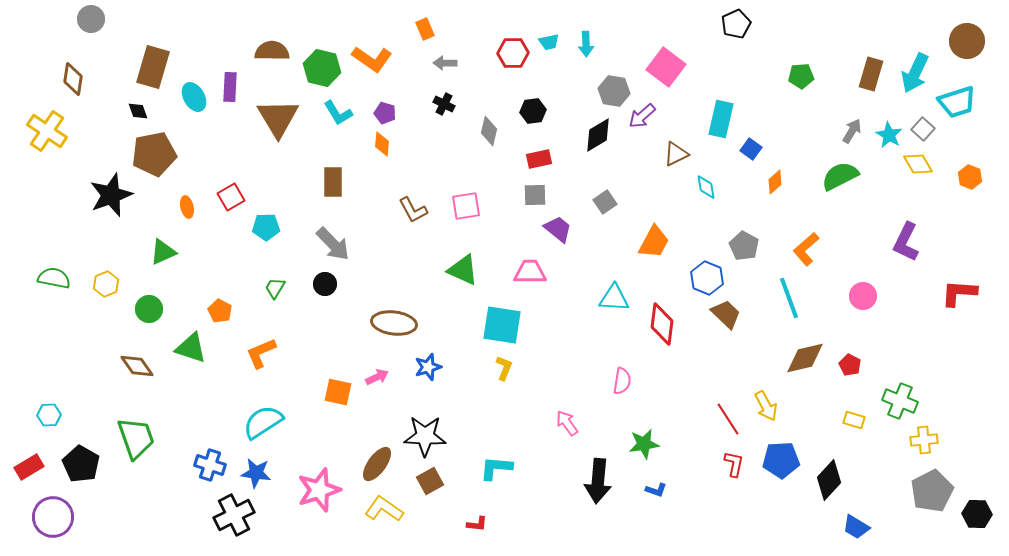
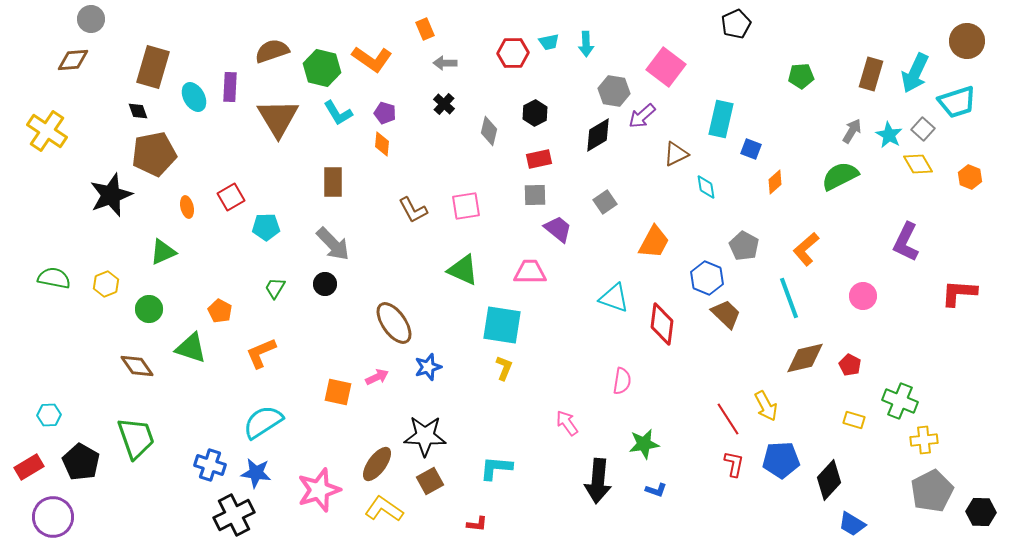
brown semicircle at (272, 51): rotated 20 degrees counterclockwise
brown diamond at (73, 79): moved 19 px up; rotated 76 degrees clockwise
black cross at (444, 104): rotated 15 degrees clockwise
black hexagon at (533, 111): moved 2 px right, 2 px down; rotated 20 degrees counterclockwise
blue square at (751, 149): rotated 15 degrees counterclockwise
cyan triangle at (614, 298): rotated 16 degrees clockwise
brown ellipse at (394, 323): rotated 48 degrees clockwise
black pentagon at (81, 464): moved 2 px up
black hexagon at (977, 514): moved 4 px right, 2 px up
blue trapezoid at (856, 527): moved 4 px left, 3 px up
